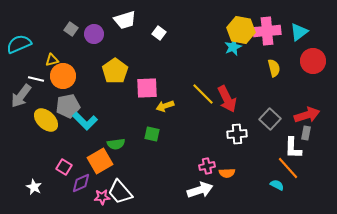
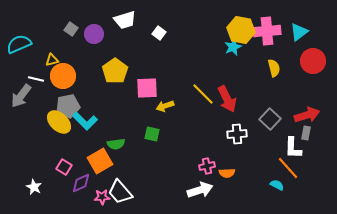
yellow ellipse at (46, 120): moved 13 px right, 2 px down
